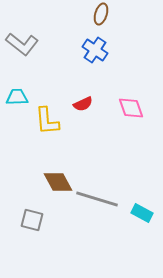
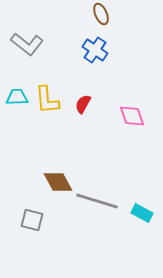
brown ellipse: rotated 40 degrees counterclockwise
gray L-shape: moved 5 px right
red semicircle: rotated 144 degrees clockwise
pink diamond: moved 1 px right, 8 px down
yellow L-shape: moved 21 px up
gray line: moved 2 px down
